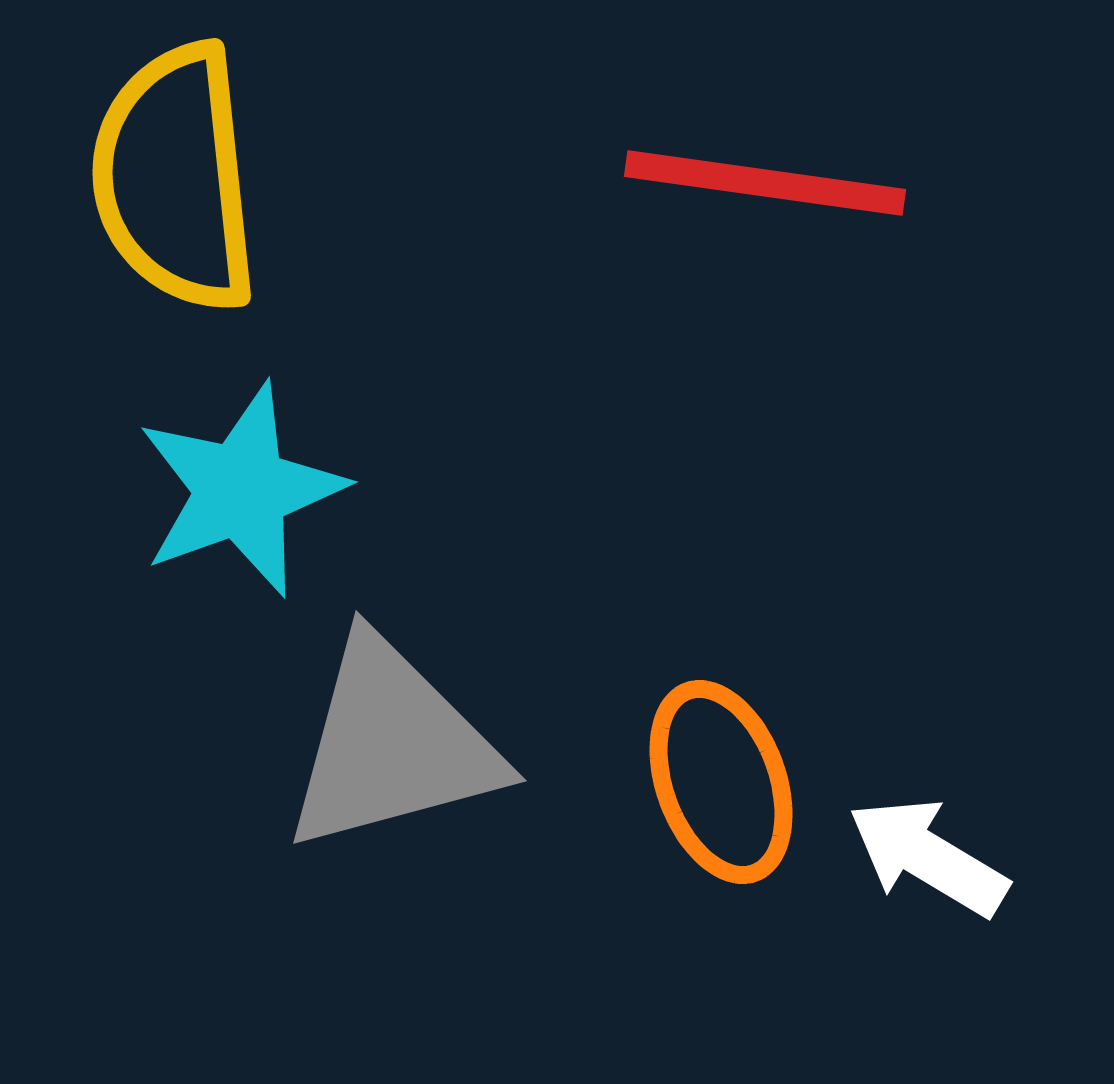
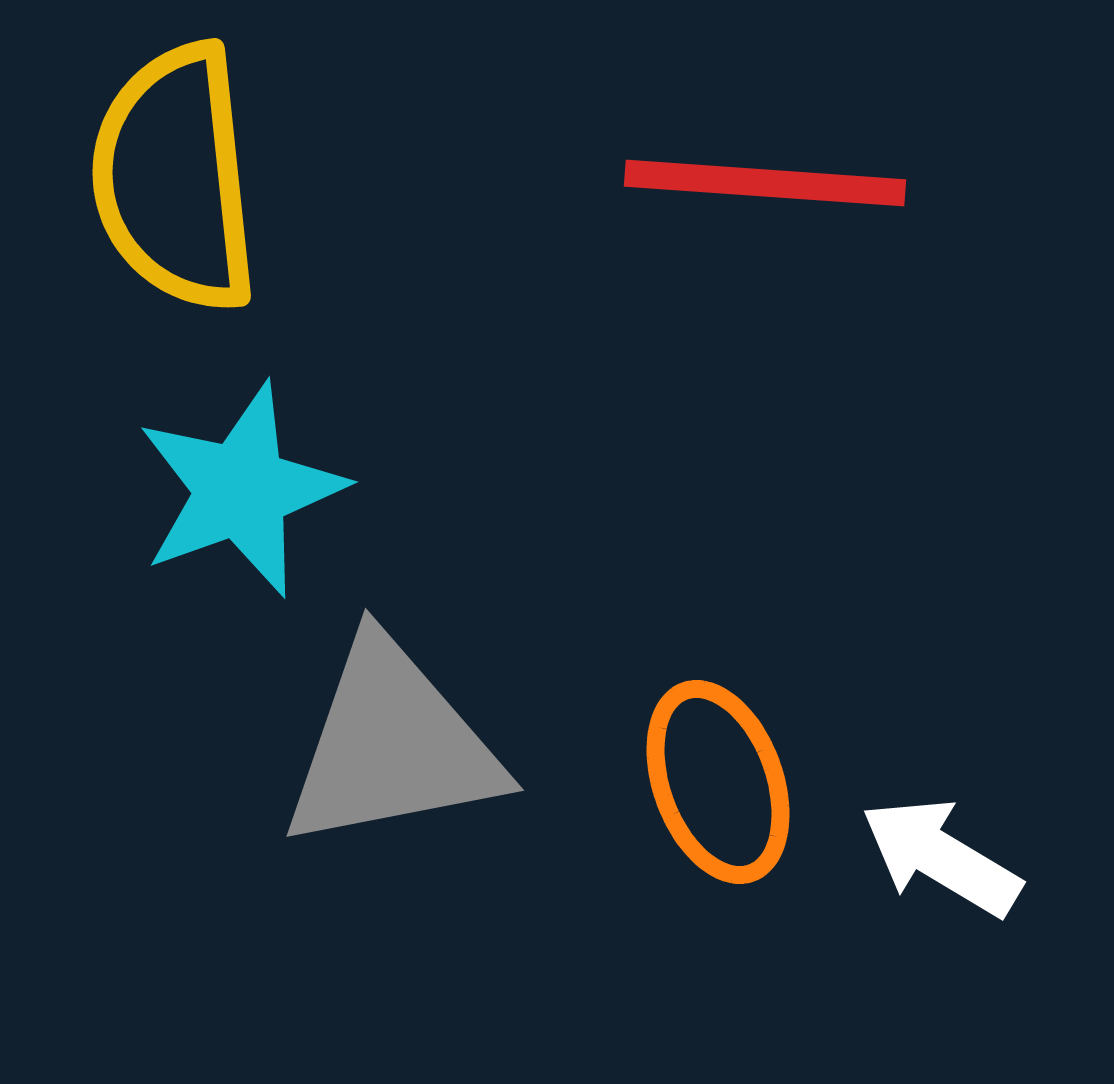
red line: rotated 4 degrees counterclockwise
gray triangle: rotated 4 degrees clockwise
orange ellipse: moved 3 px left
white arrow: moved 13 px right
